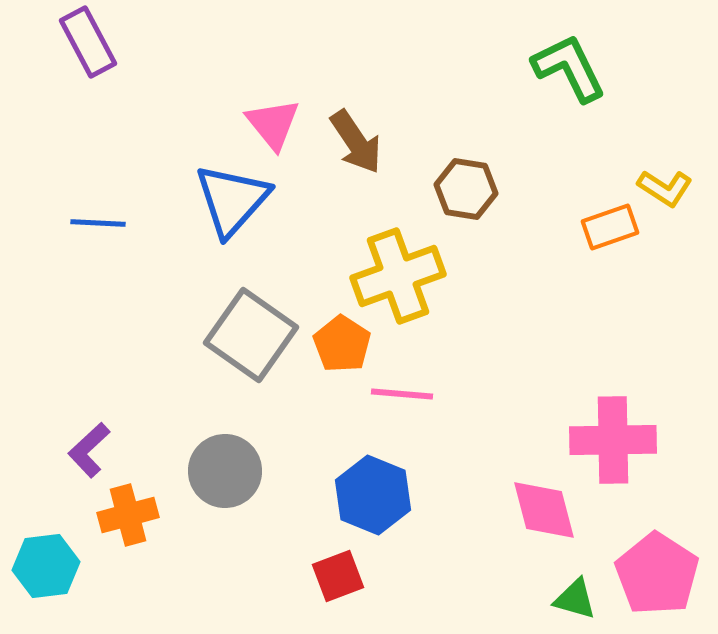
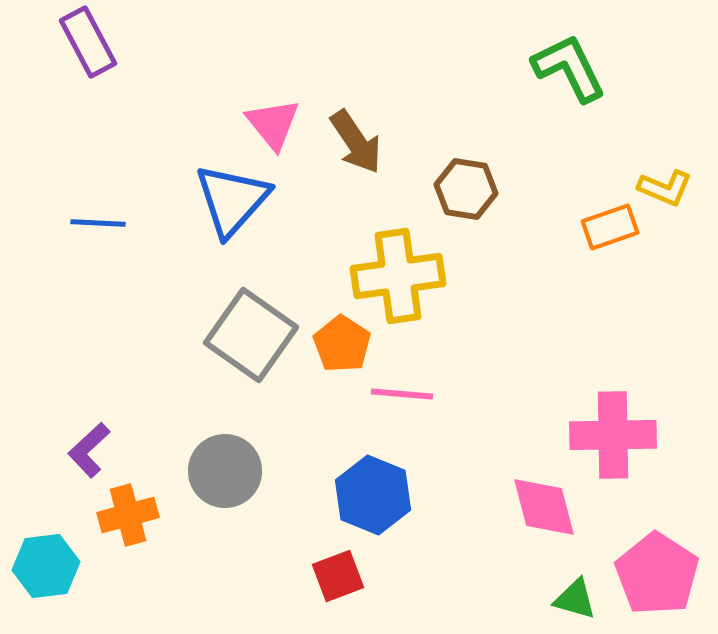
yellow L-shape: rotated 10 degrees counterclockwise
yellow cross: rotated 12 degrees clockwise
pink cross: moved 5 px up
pink diamond: moved 3 px up
